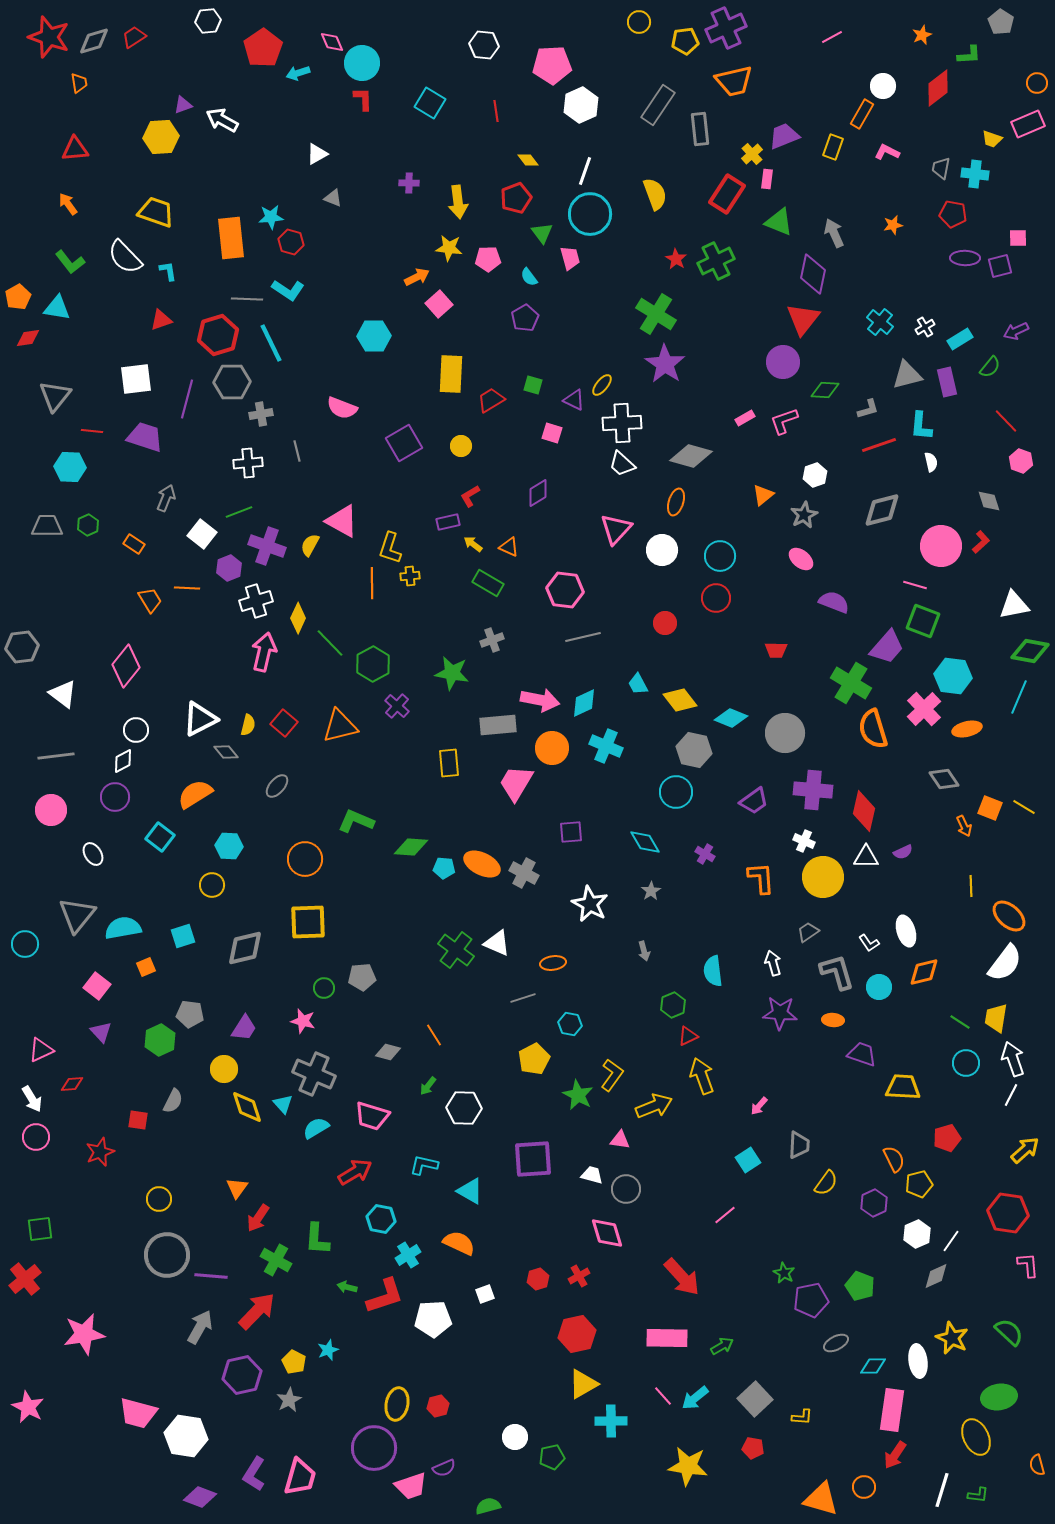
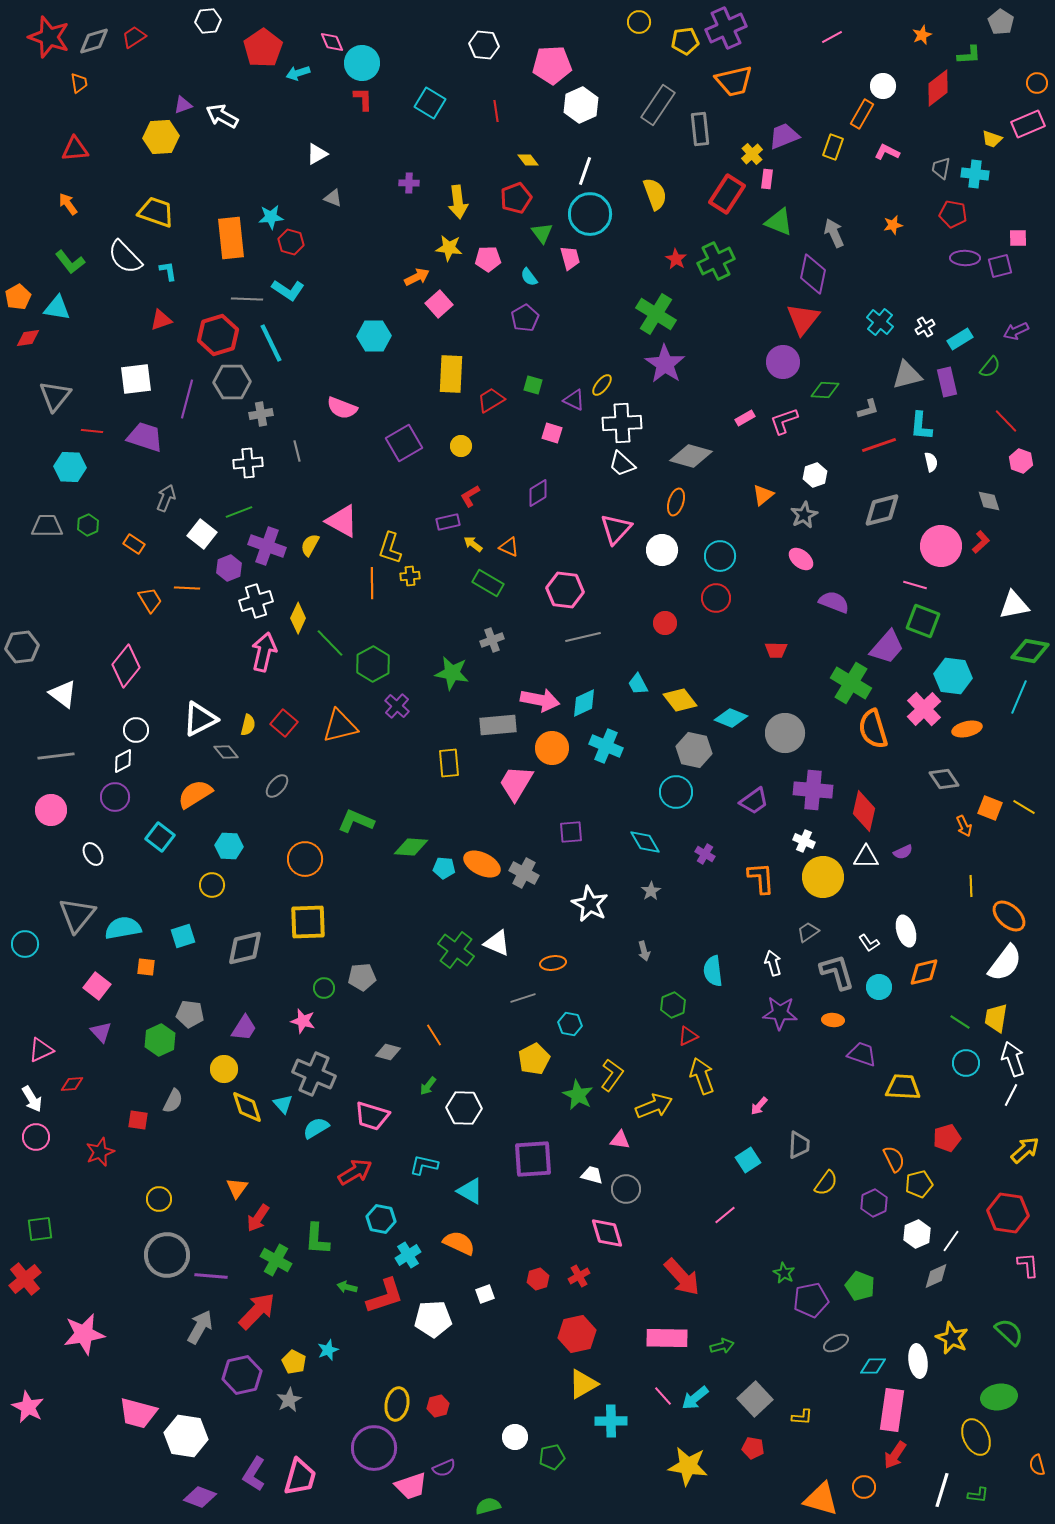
white arrow at (222, 120): moved 4 px up
orange square at (146, 967): rotated 30 degrees clockwise
green arrow at (722, 1346): rotated 15 degrees clockwise
